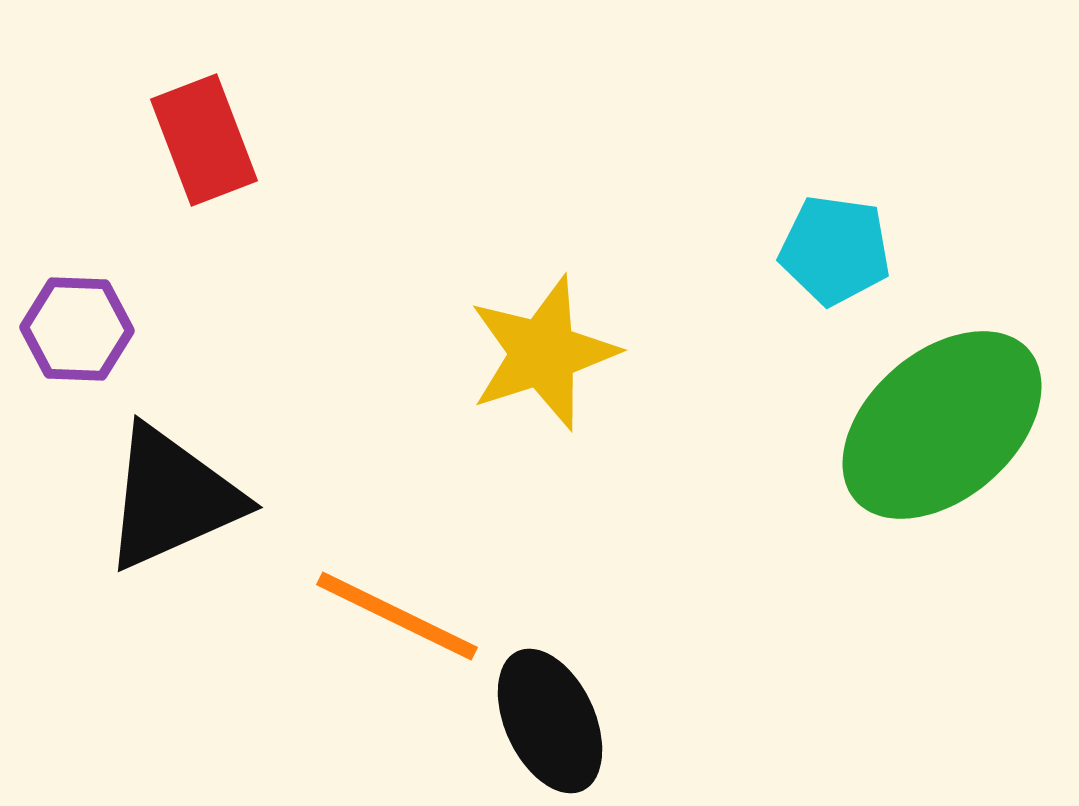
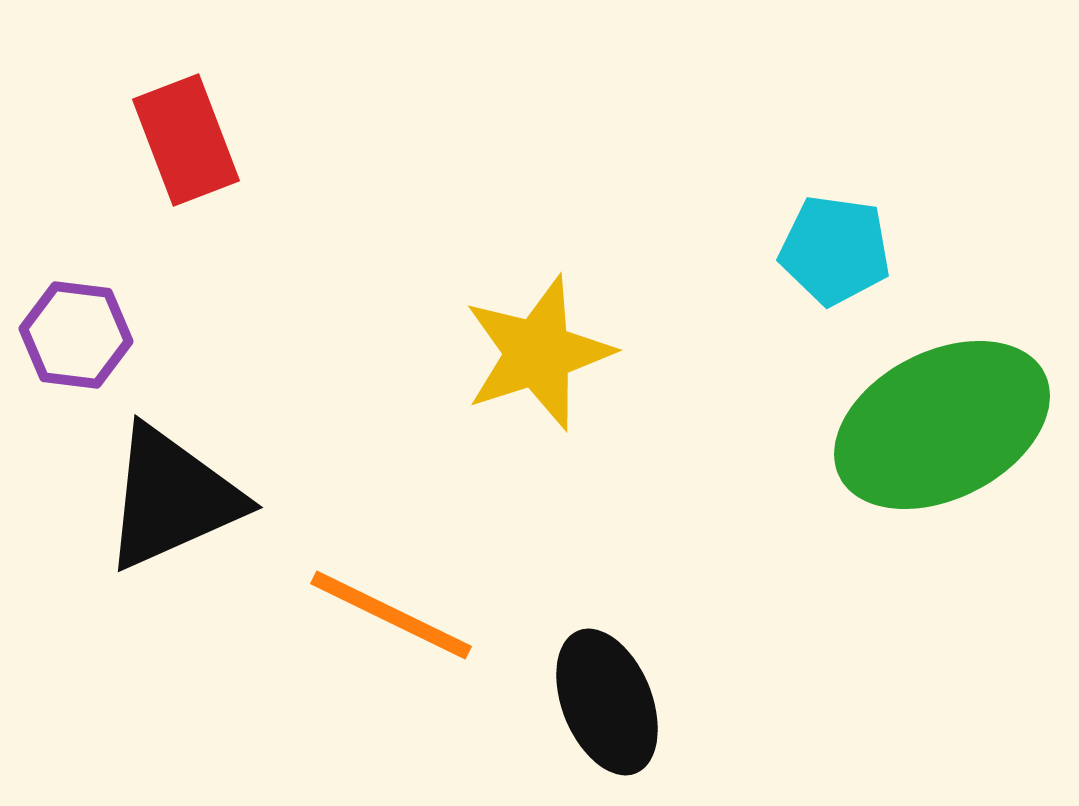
red rectangle: moved 18 px left
purple hexagon: moved 1 px left, 6 px down; rotated 5 degrees clockwise
yellow star: moved 5 px left
green ellipse: rotated 14 degrees clockwise
orange line: moved 6 px left, 1 px up
black ellipse: moved 57 px right, 19 px up; rotated 3 degrees clockwise
